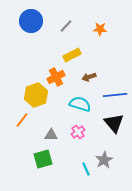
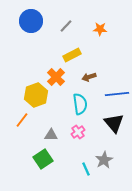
orange cross: rotated 18 degrees counterclockwise
blue line: moved 2 px right, 1 px up
cyan semicircle: rotated 65 degrees clockwise
green square: rotated 18 degrees counterclockwise
